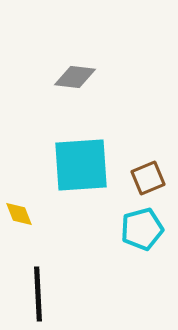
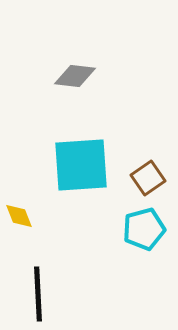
gray diamond: moved 1 px up
brown square: rotated 12 degrees counterclockwise
yellow diamond: moved 2 px down
cyan pentagon: moved 2 px right
